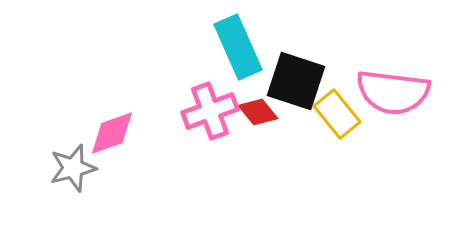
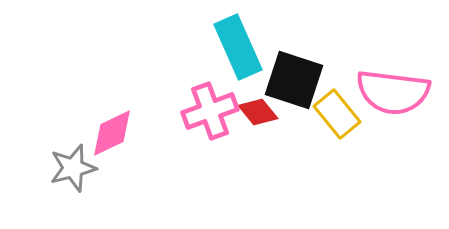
black square: moved 2 px left, 1 px up
pink diamond: rotated 6 degrees counterclockwise
